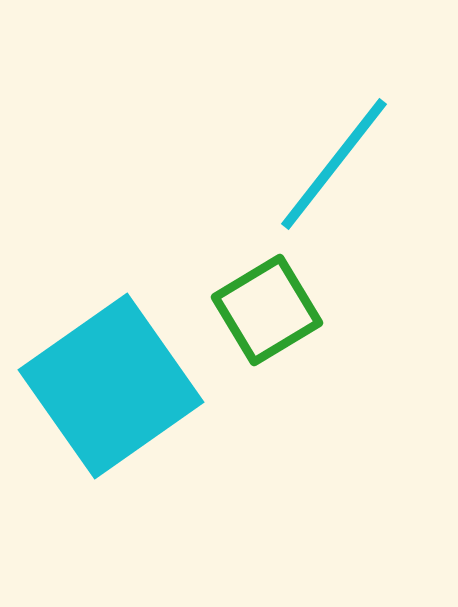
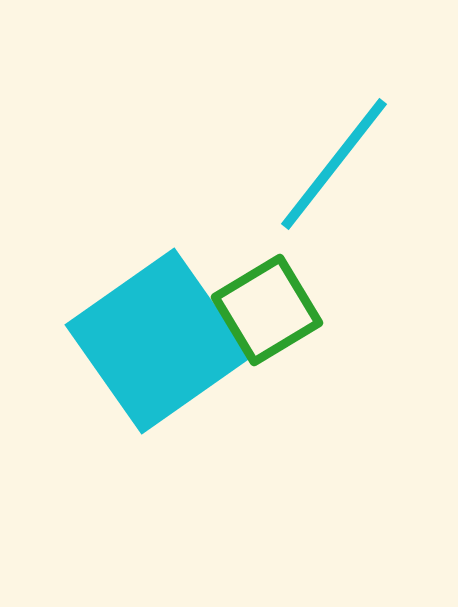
cyan square: moved 47 px right, 45 px up
